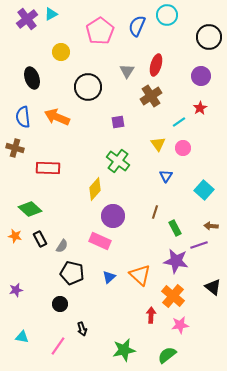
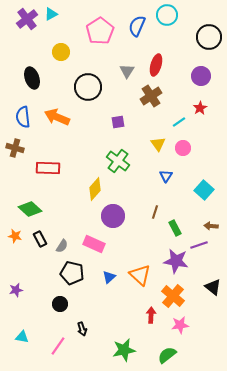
pink rectangle at (100, 241): moved 6 px left, 3 px down
